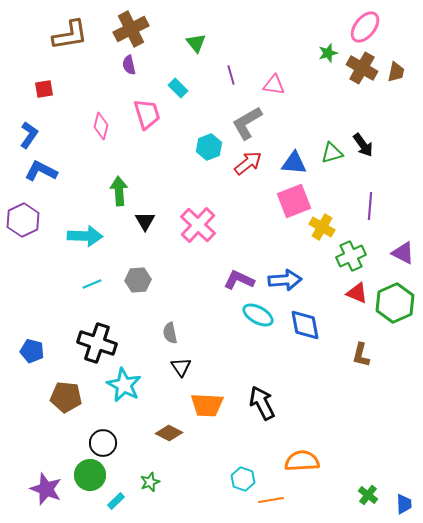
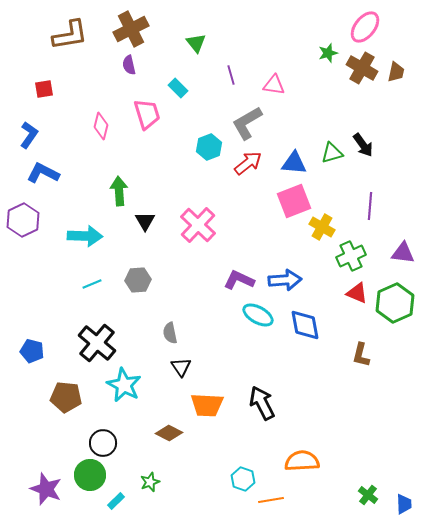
blue L-shape at (41, 171): moved 2 px right, 2 px down
purple triangle at (403, 253): rotated 20 degrees counterclockwise
black cross at (97, 343): rotated 21 degrees clockwise
